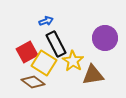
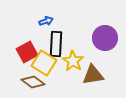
black rectangle: rotated 30 degrees clockwise
